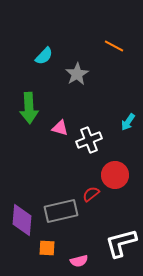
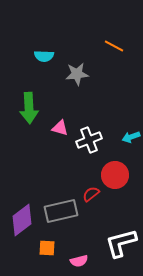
cyan semicircle: rotated 48 degrees clockwise
gray star: rotated 25 degrees clockwise
cyan arrow: moved 3 px right, 15 px down; rotated 36 degrees clockwise
purple diamond: rotated 48 degrees clockwise
